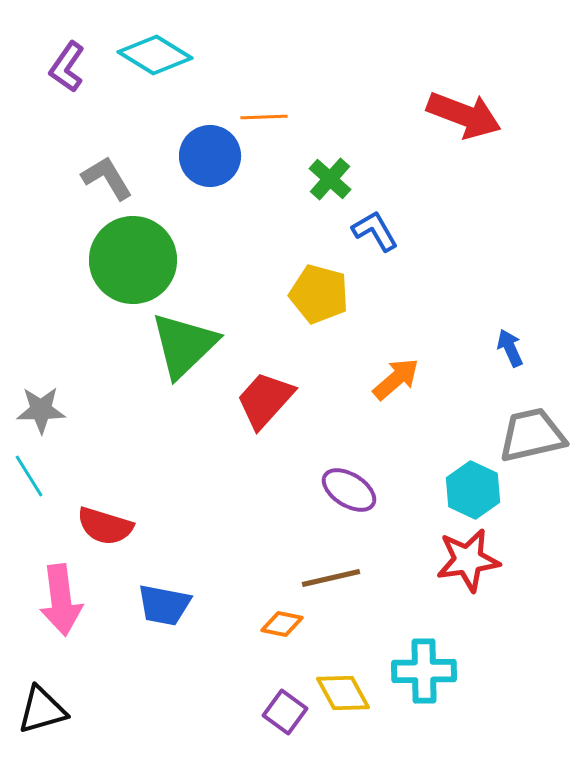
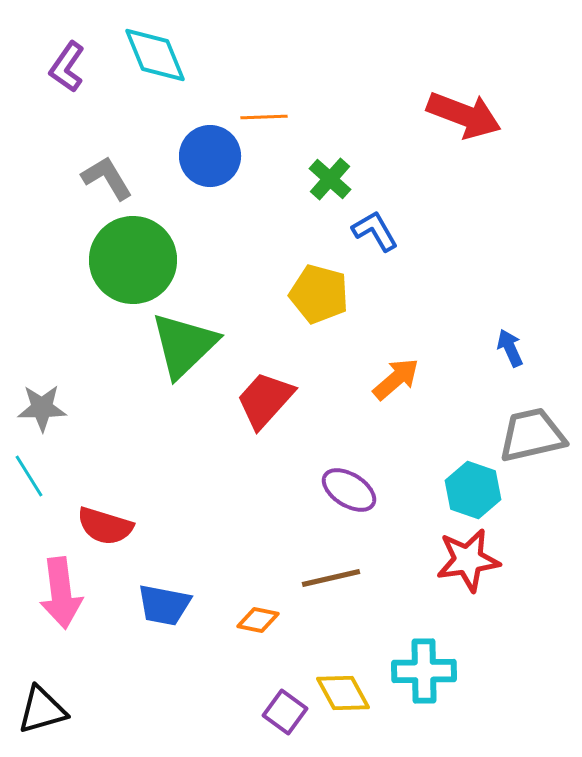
cyan diamond: rotated 36 degrees clockwise
gray star: moved 1 px right, 2 px up
cyan hexagon: rotated 6 degrees counterclockwise
pink arrow: moved 7 px up
orange diamond: moved 24 px left, 4 px up
